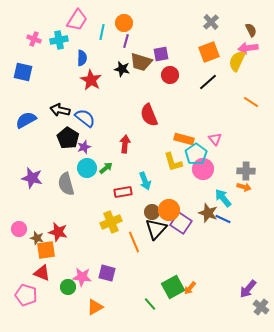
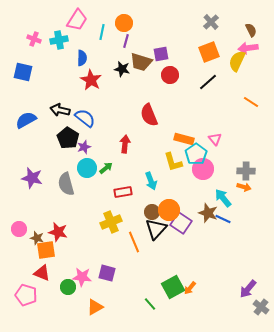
cyan arrow at (145, 181): moved 6 px right
